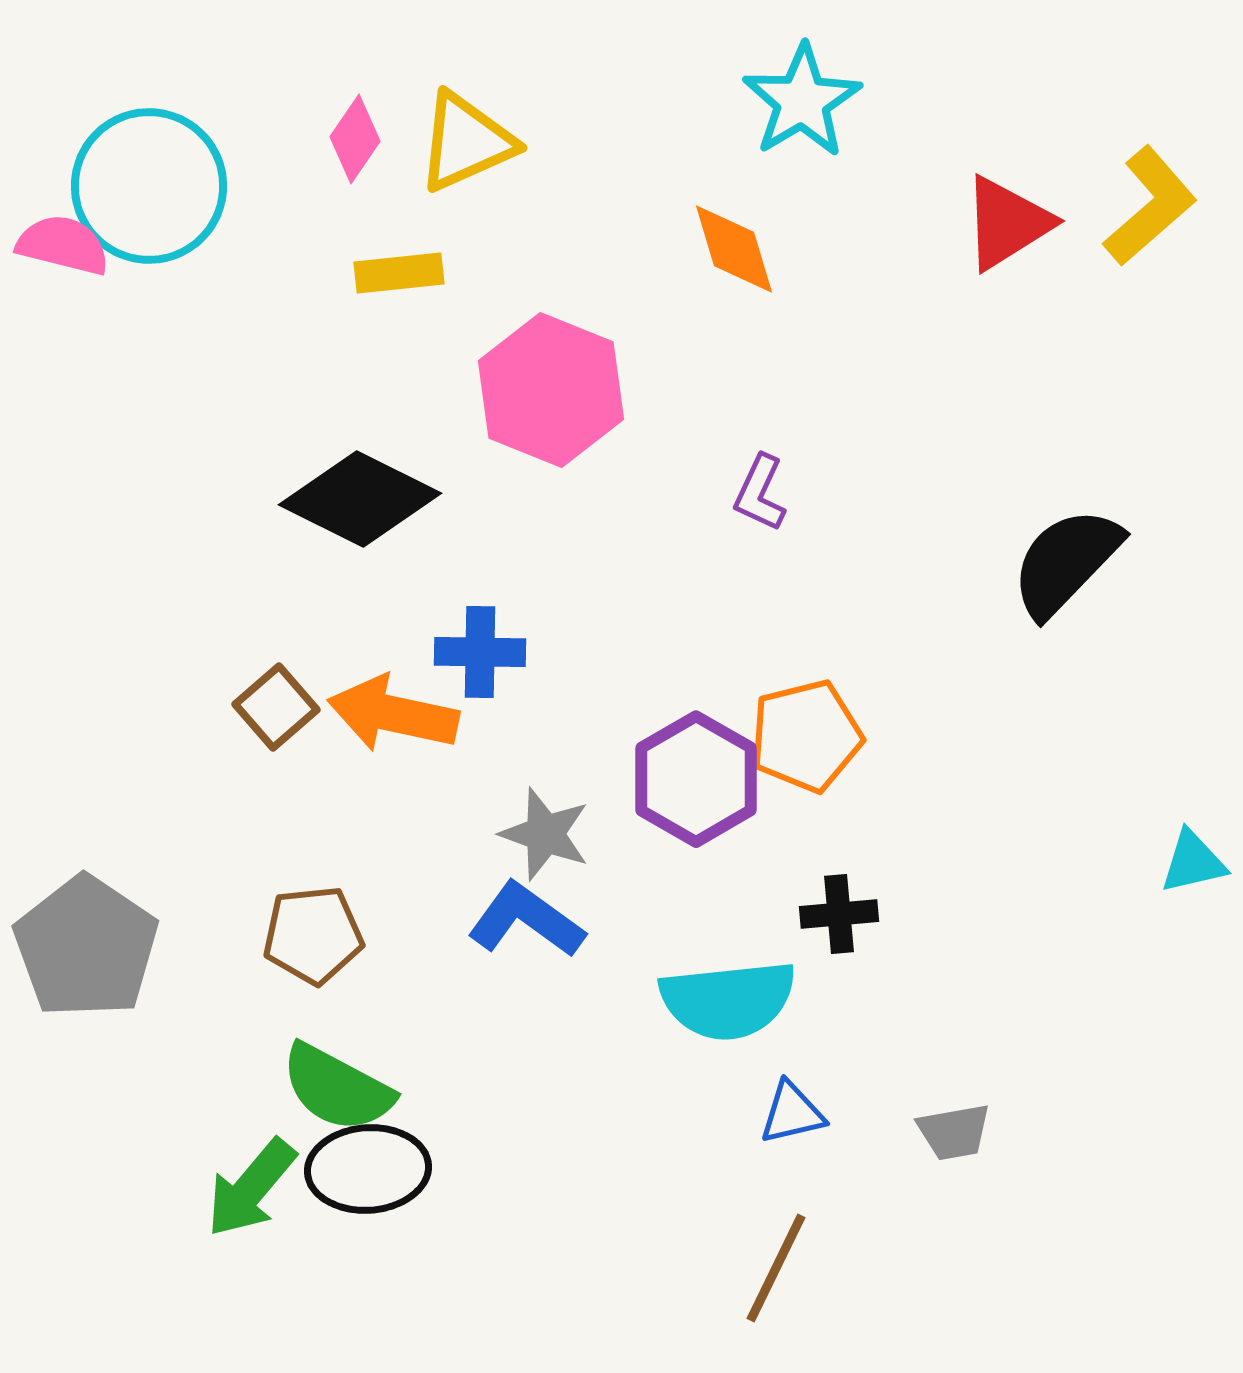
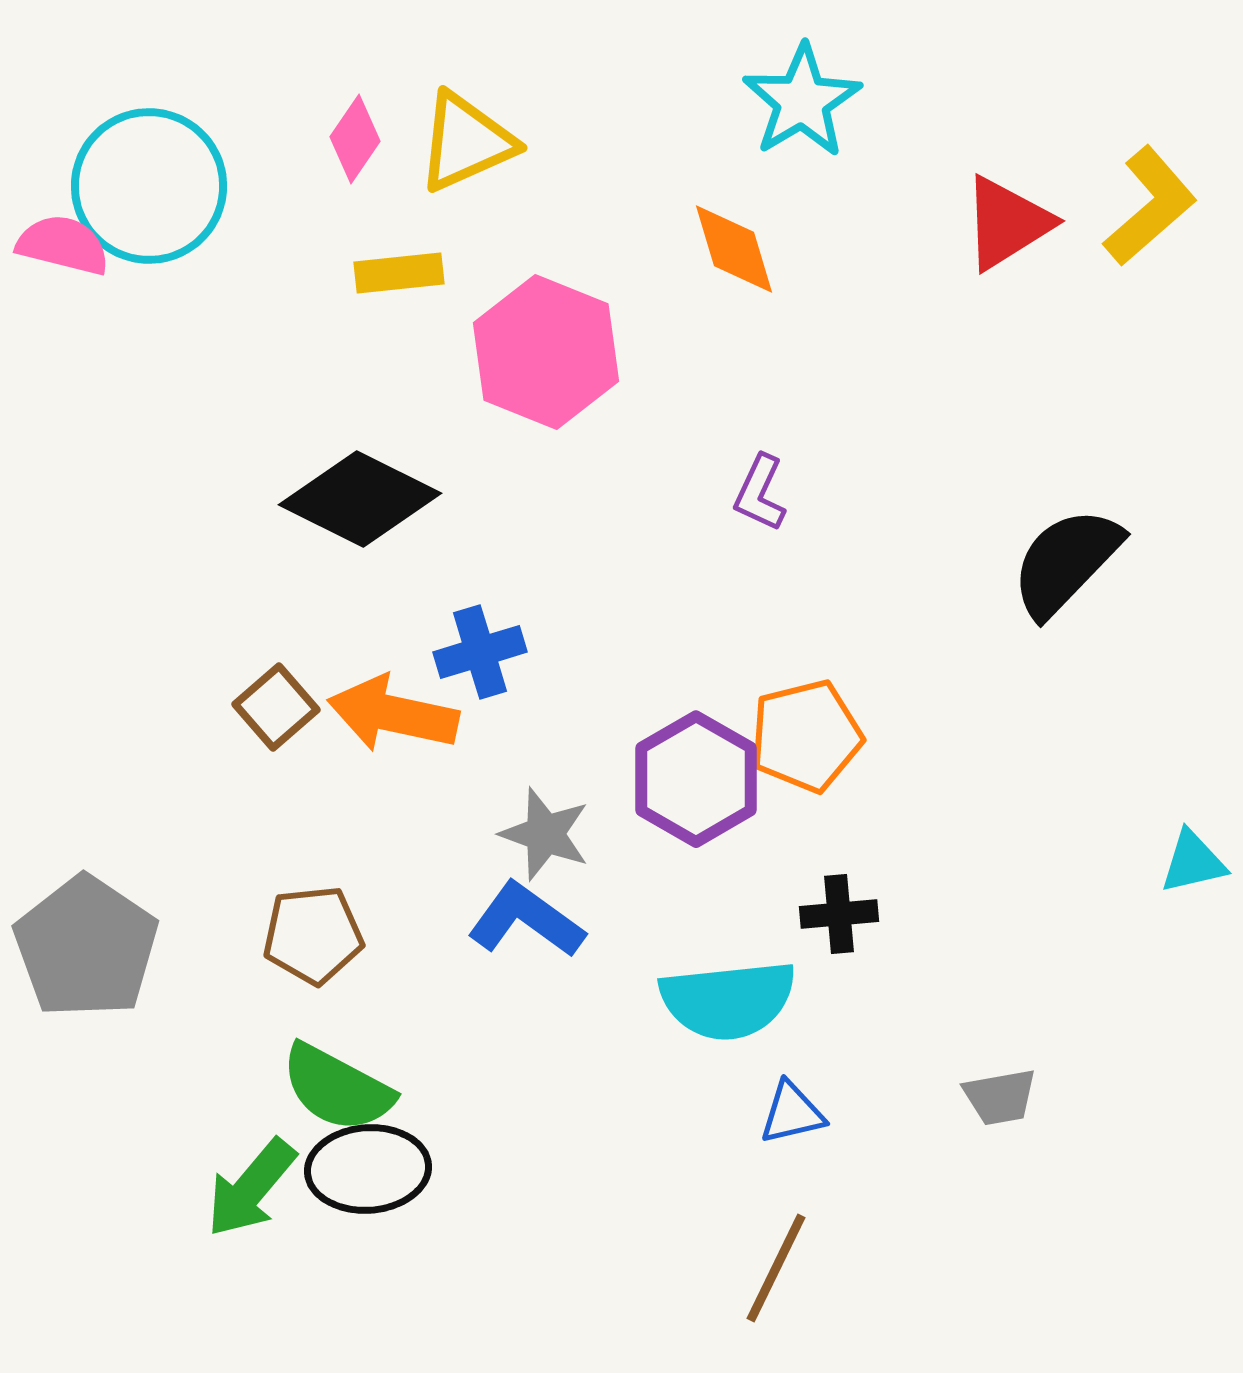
pink hexagon: moved 5 px left, 38 px up
blue cross: rotated 18 degrees counterclockwise
gray trapezoid: moved 46 px right, 35 px up
